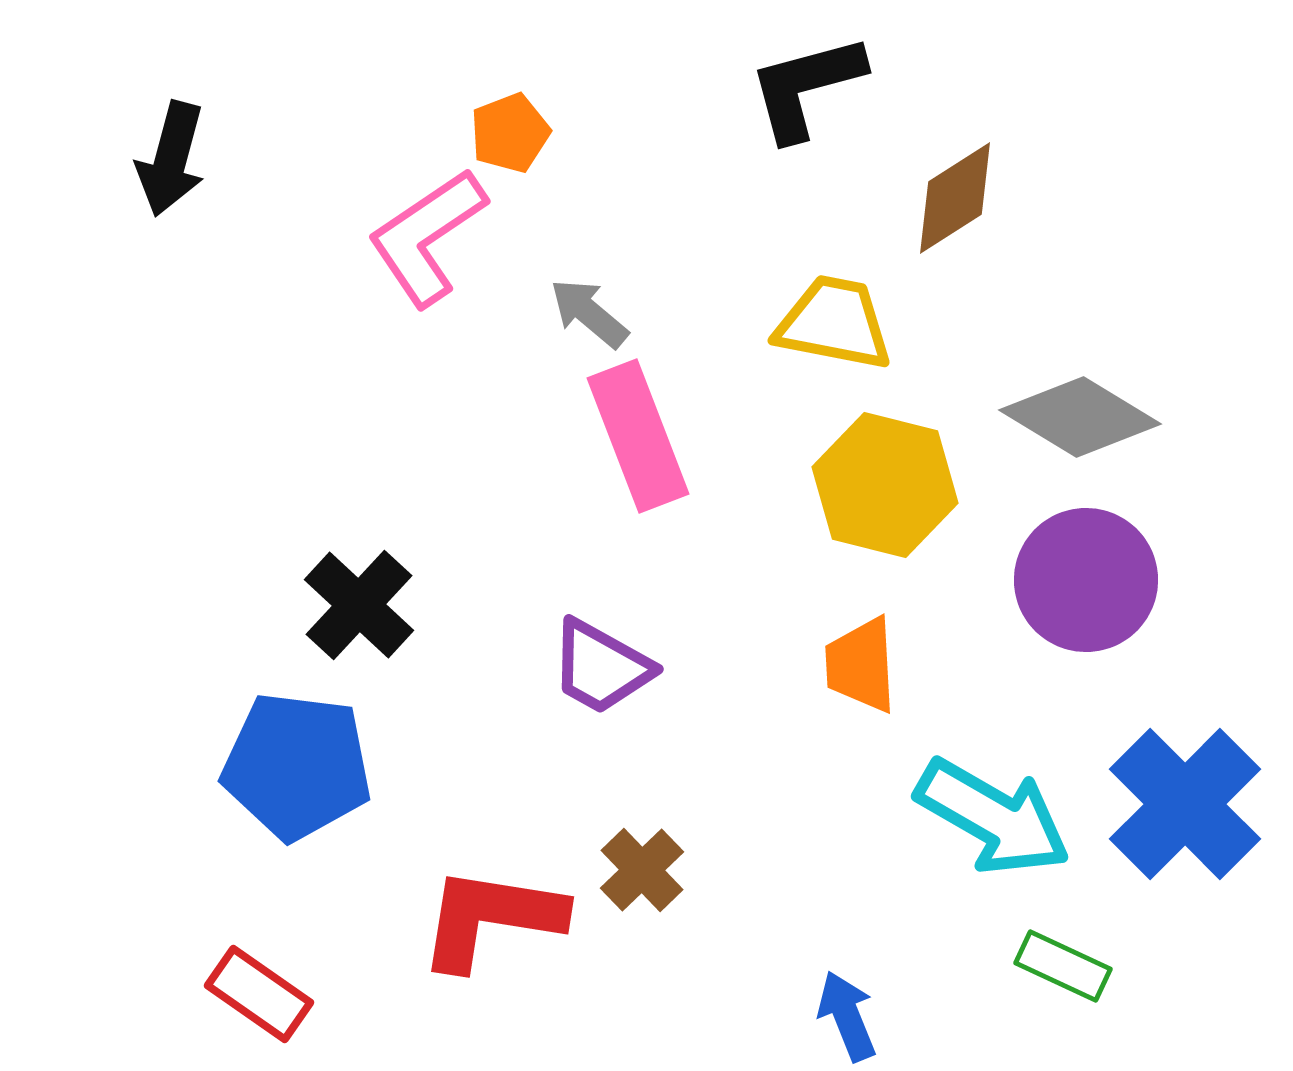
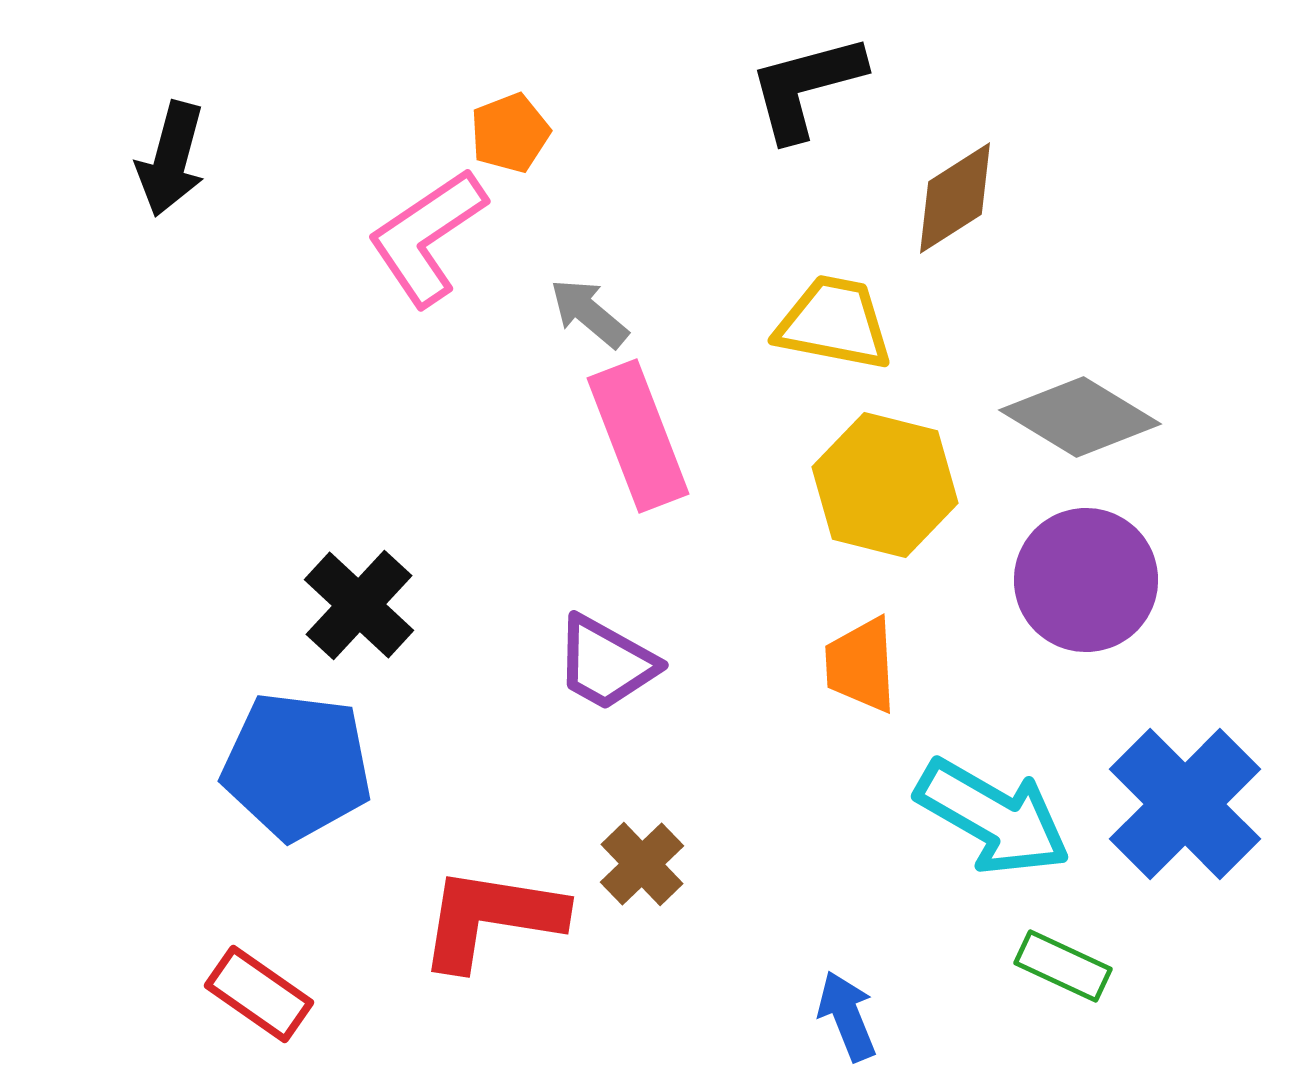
purple trapezoid: moved 5 px right, 4 px up
brown cross: moved 6 px up
